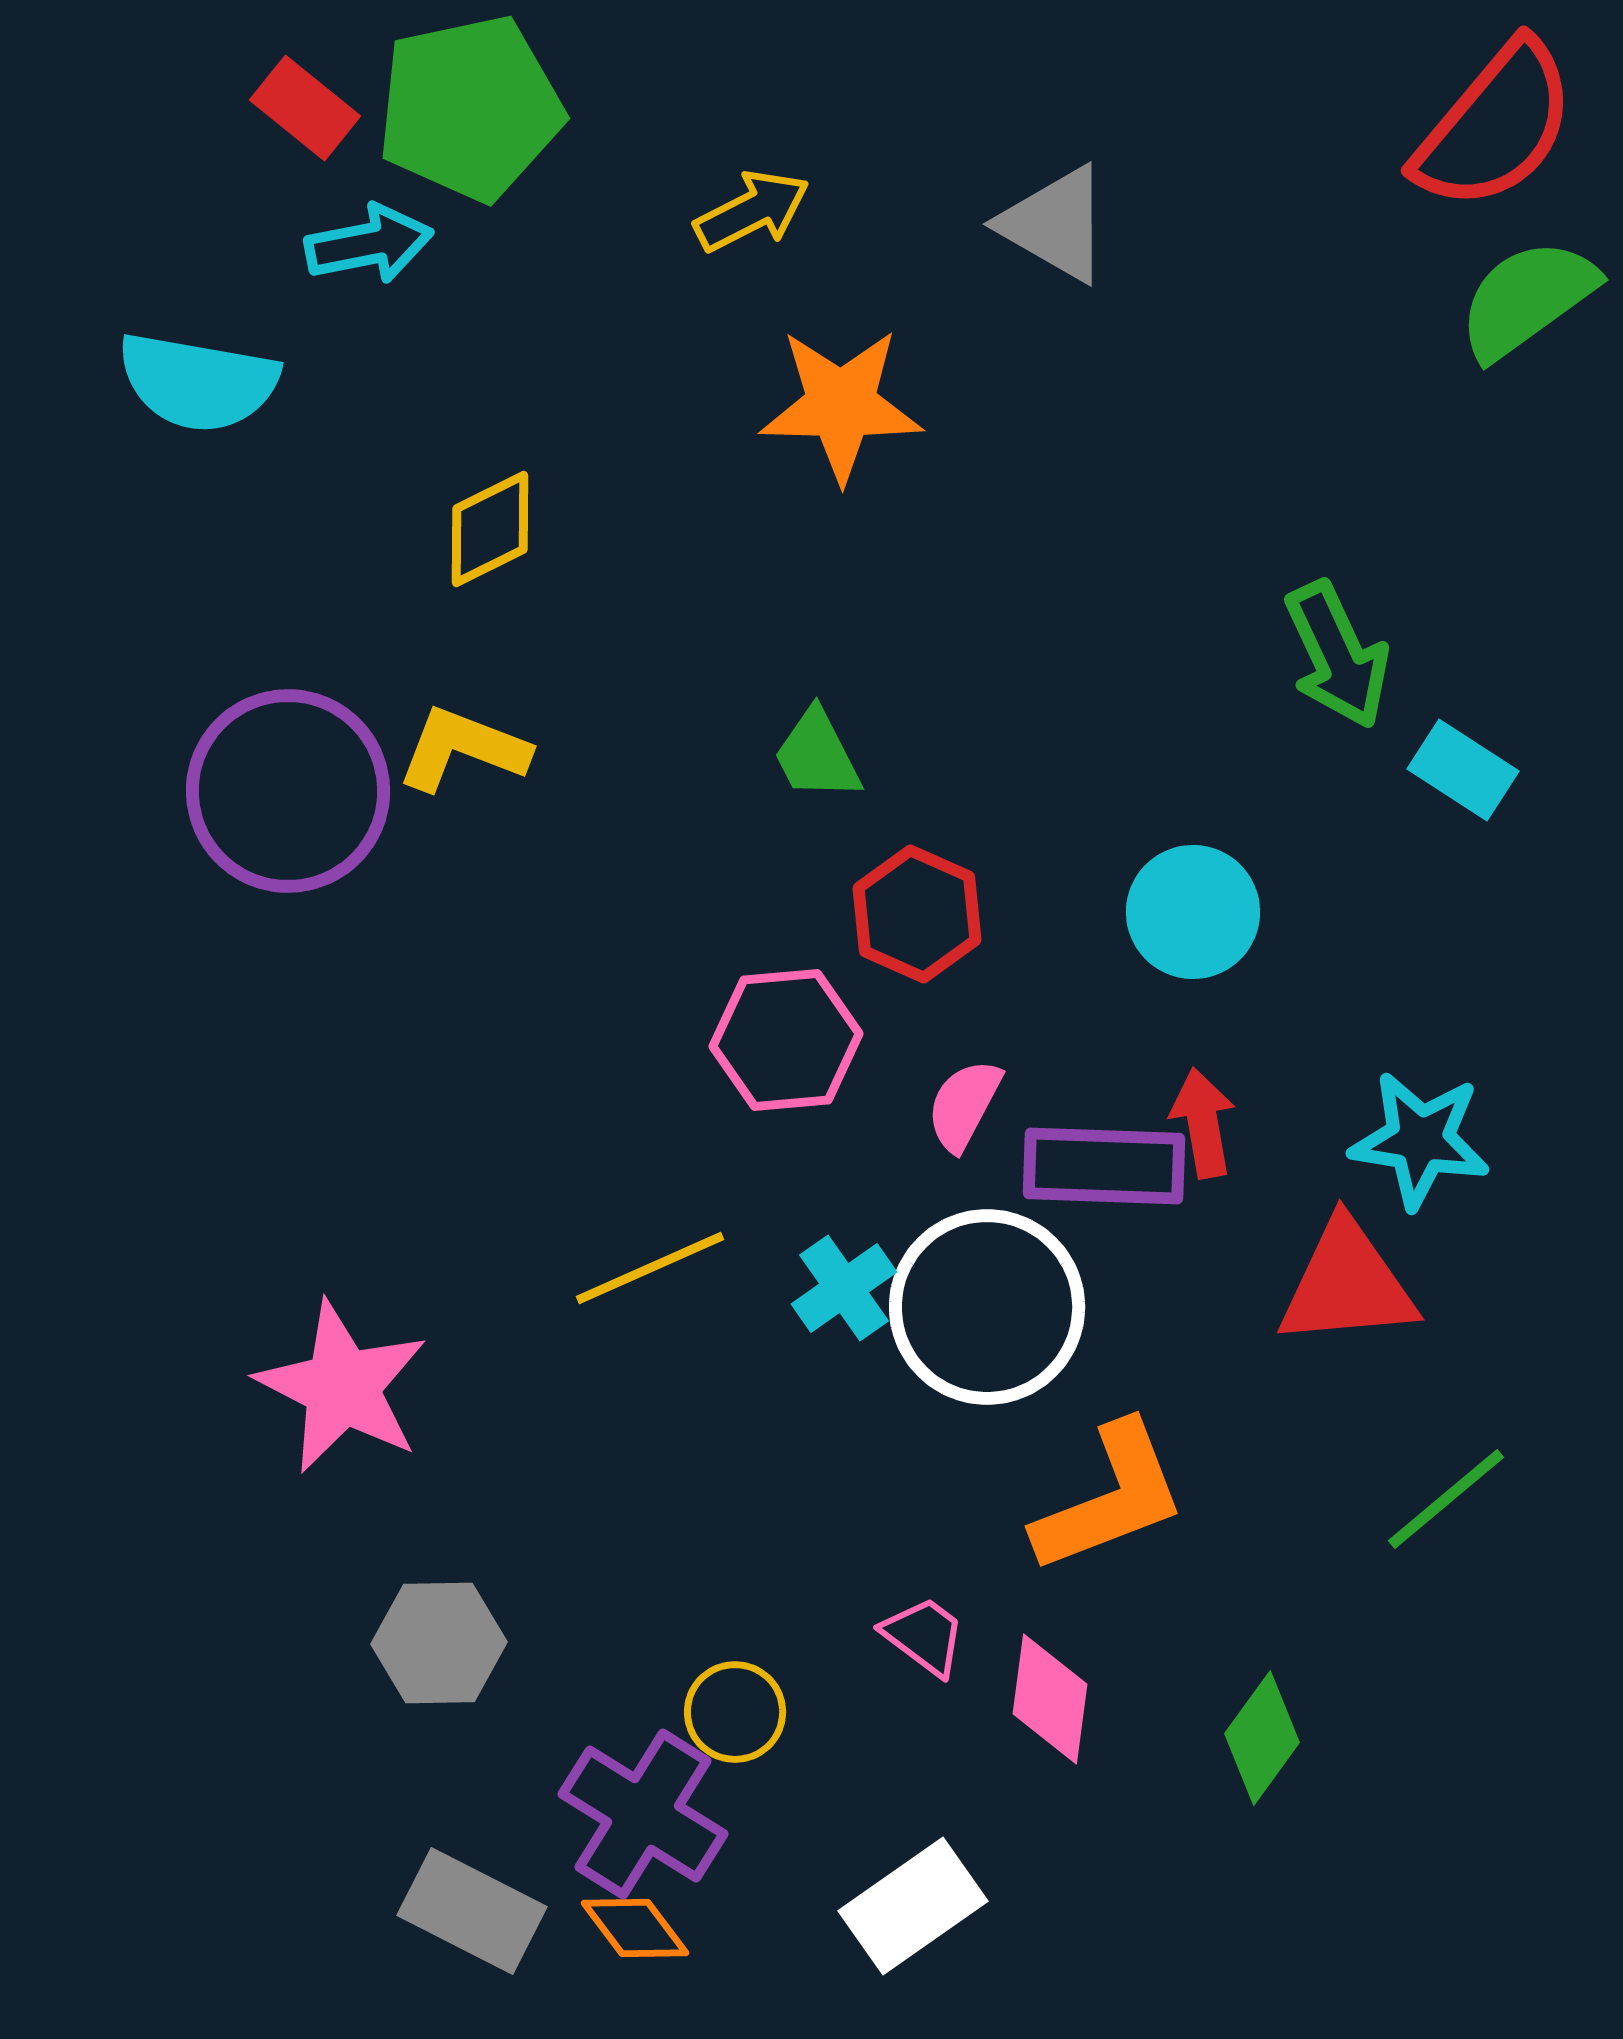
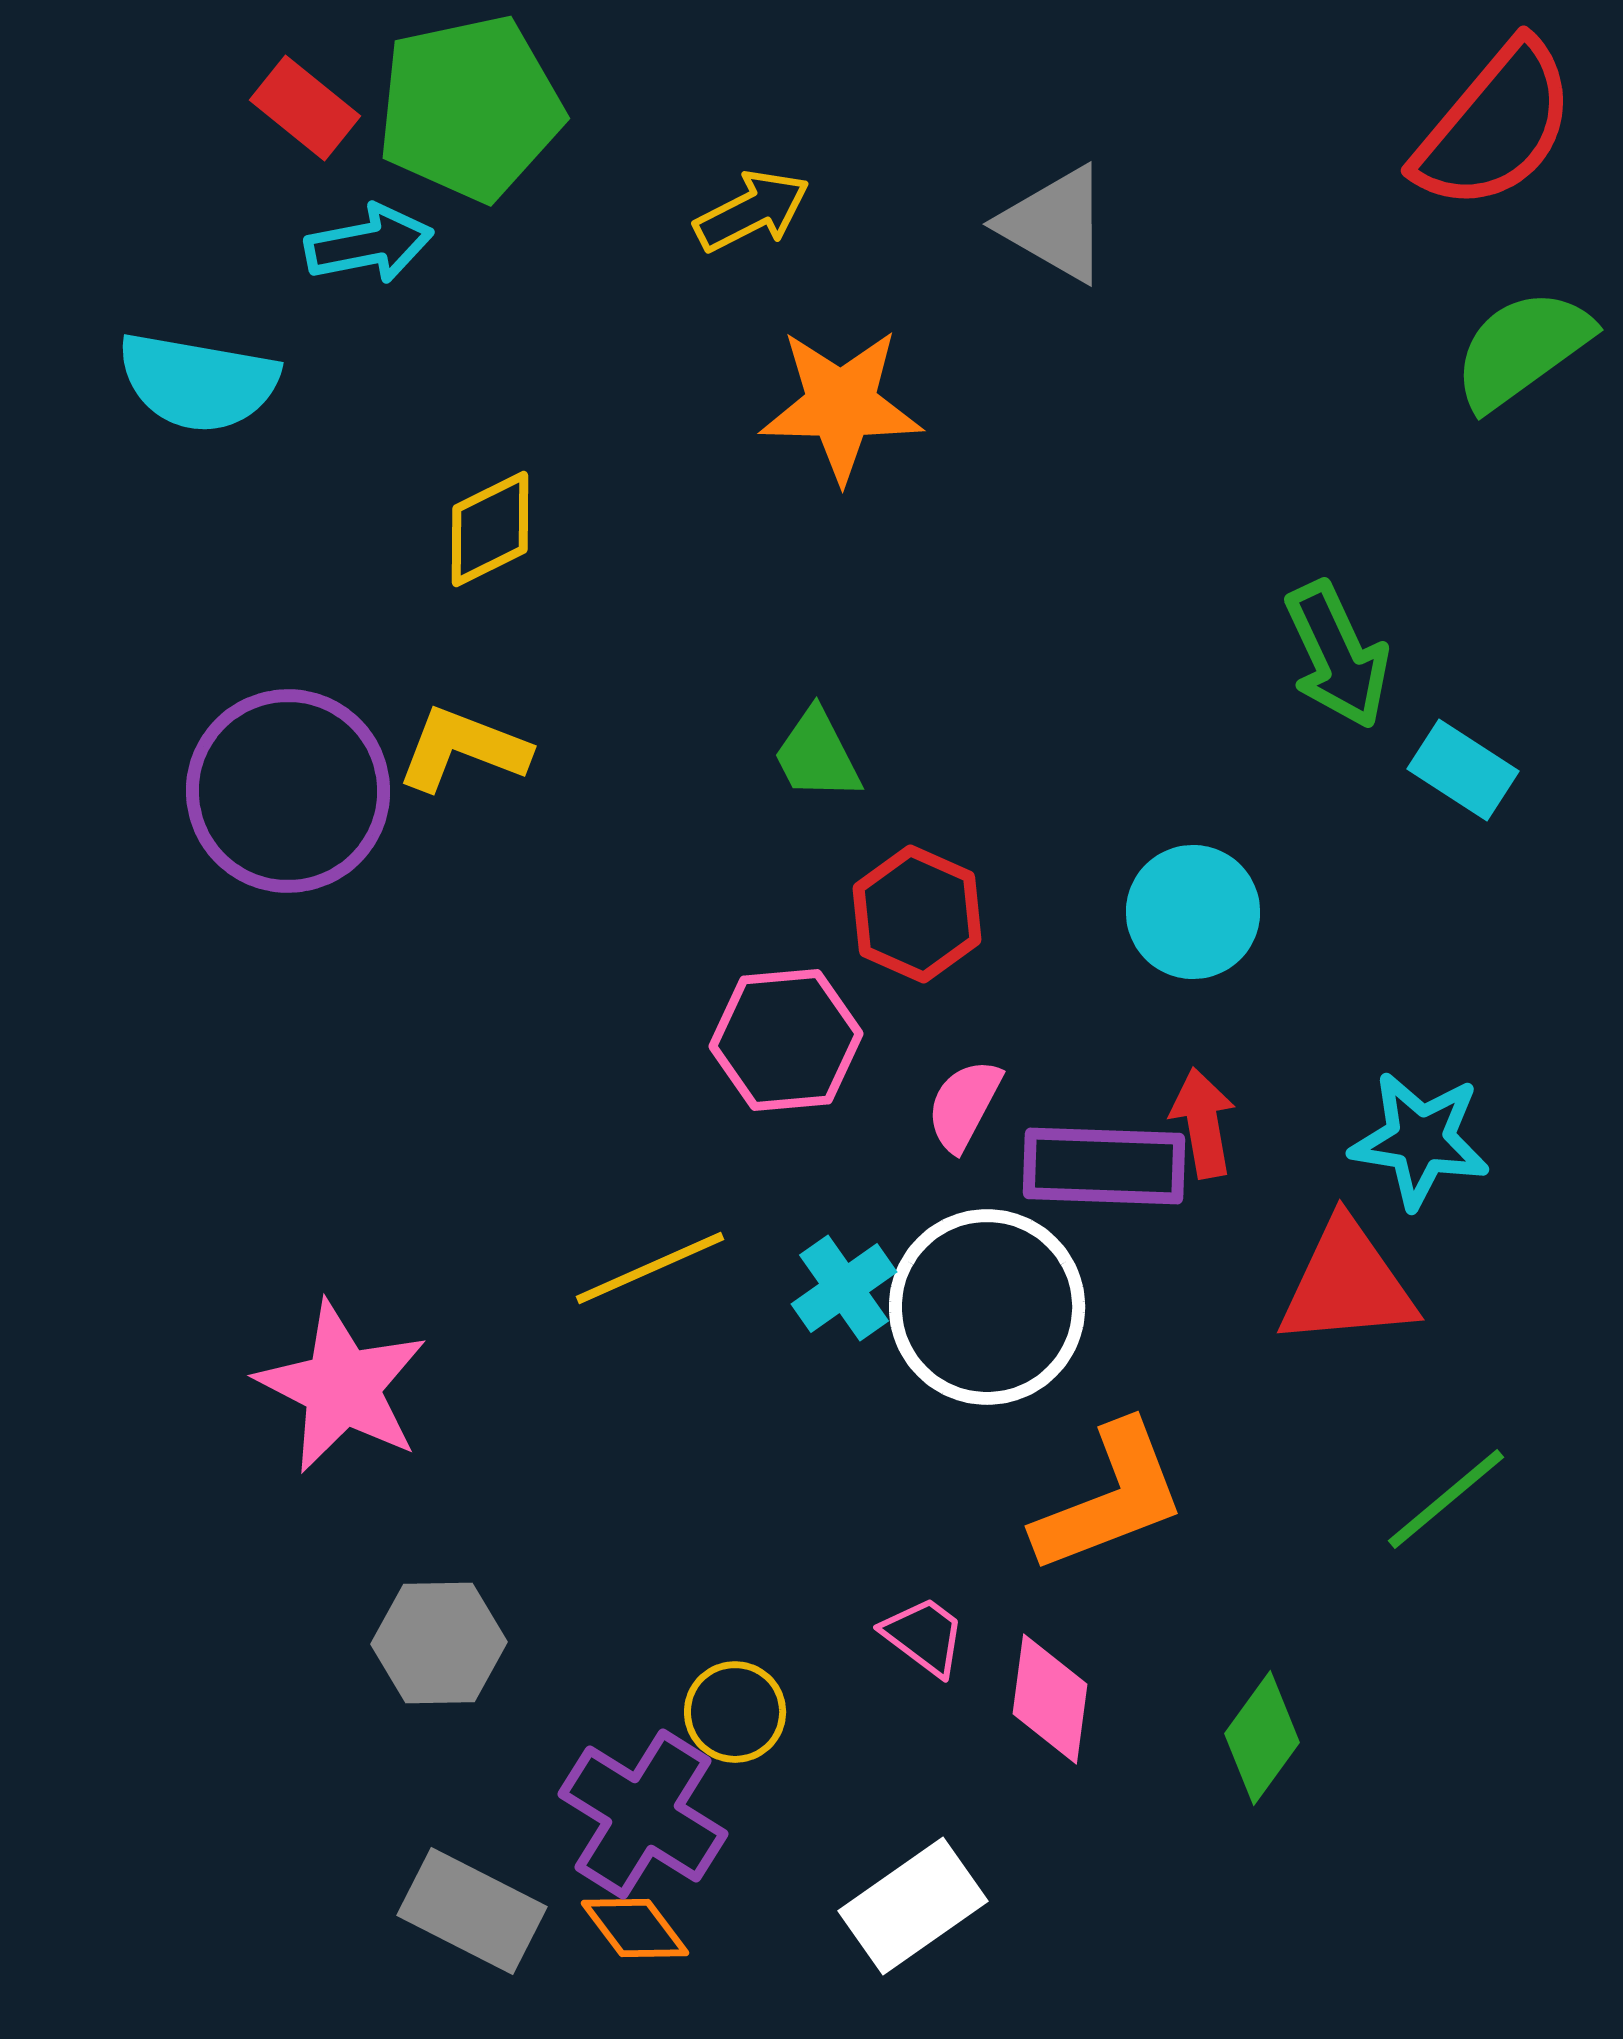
green semicircle: moved 5 px left, 50 px down
